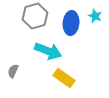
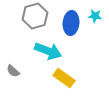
cyan star: rotated 16 degrees counterclockwise
gray semicircle: rotated 72 degrees counterclockwise
